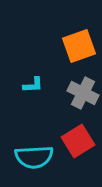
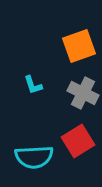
cyan L-shape: rotated 75 degrees clockwise
